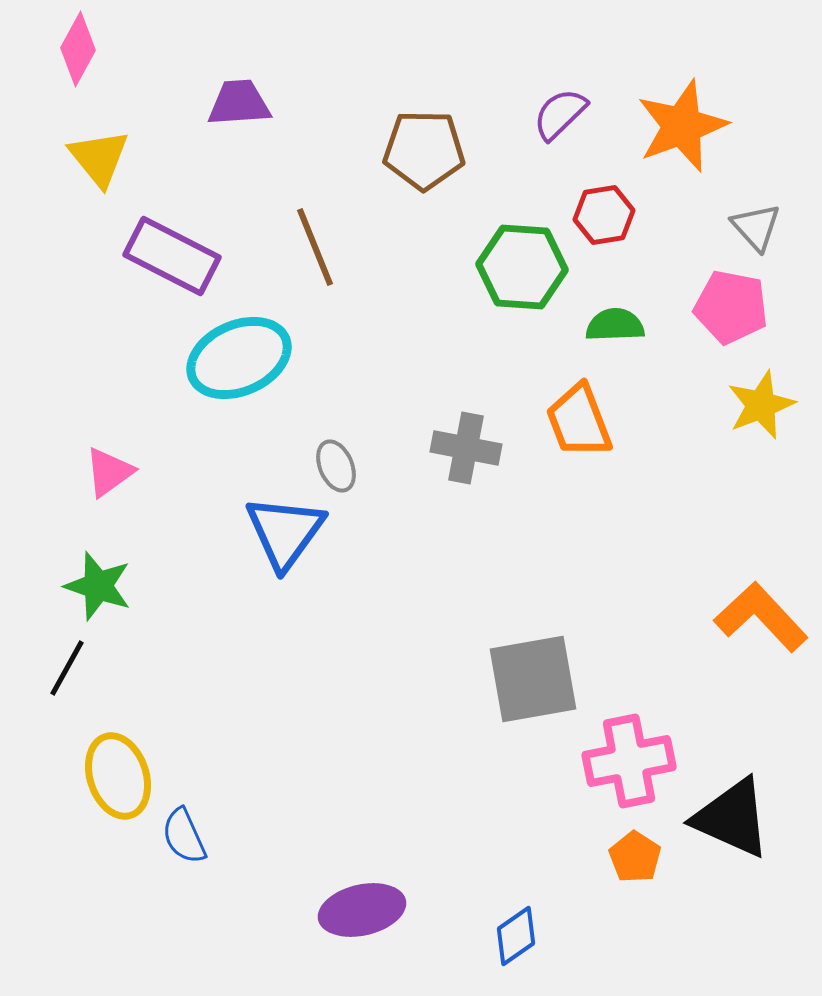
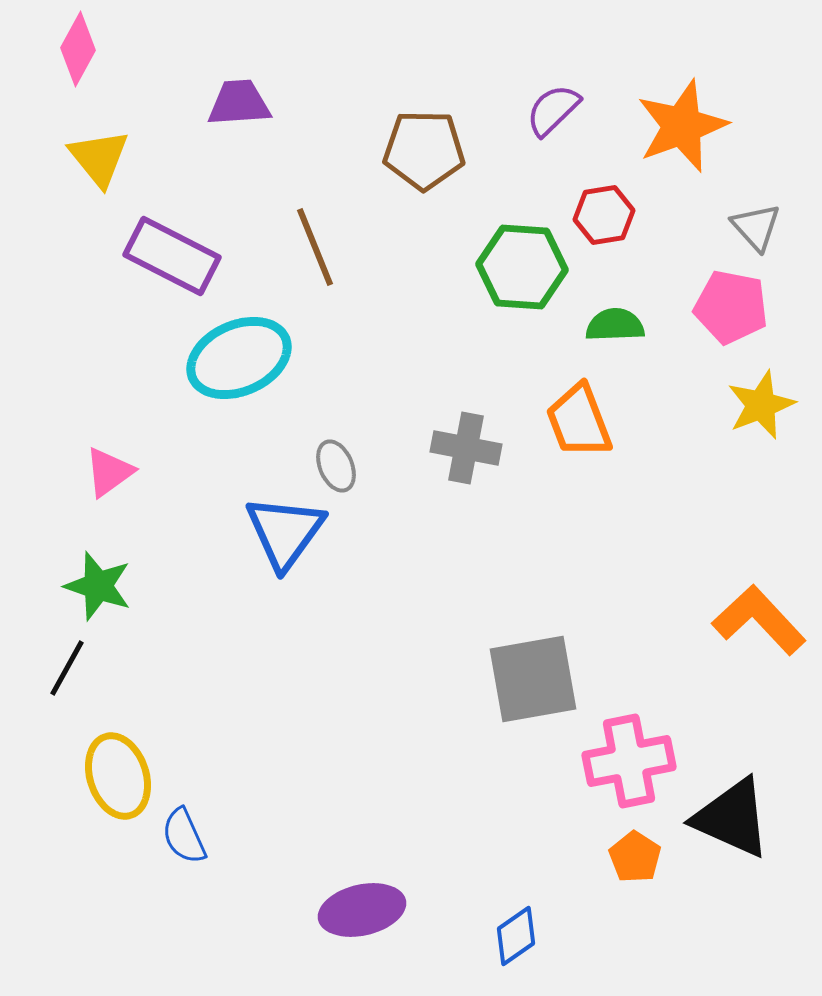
purple semicircle: moved 7 px left, 4 px up
orange L-shape: moved 2 px left, 3 px down
